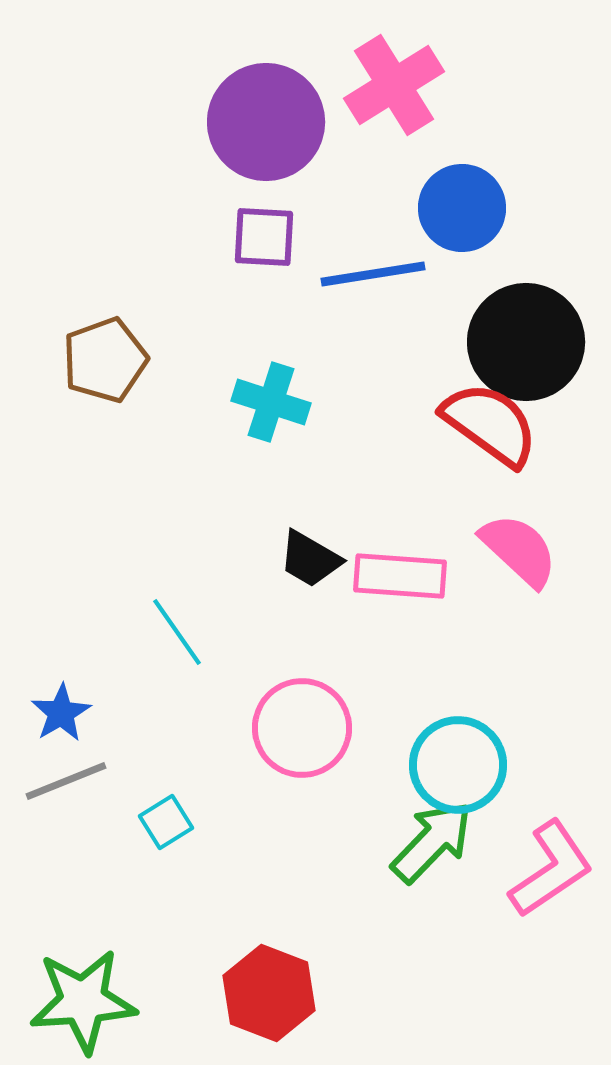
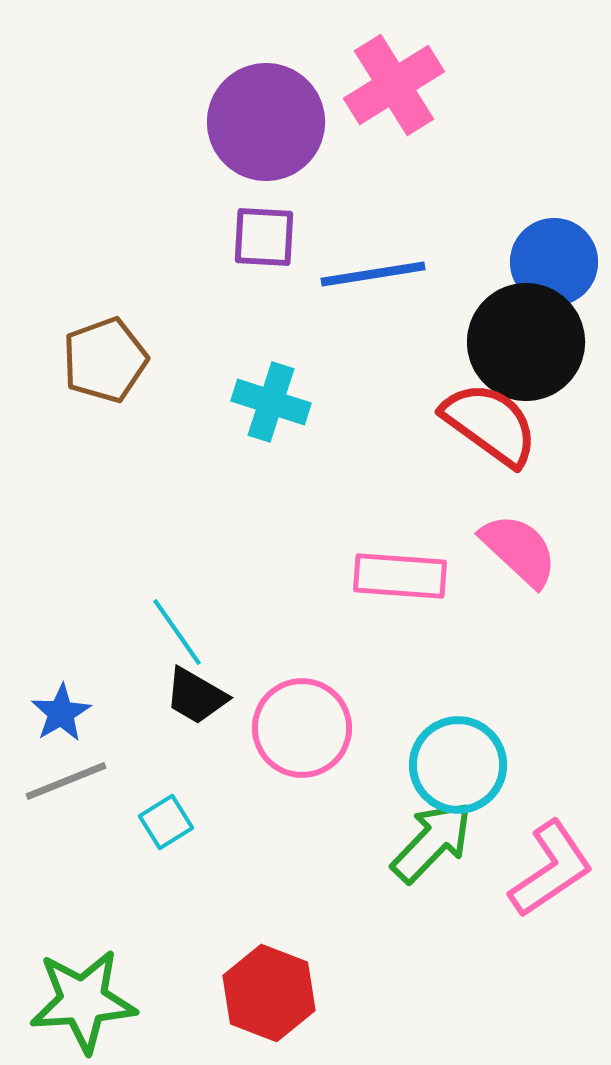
blue circle: moved 92 px right, 54 px down
black trapezoid: moved 114 px left, 137 px down
